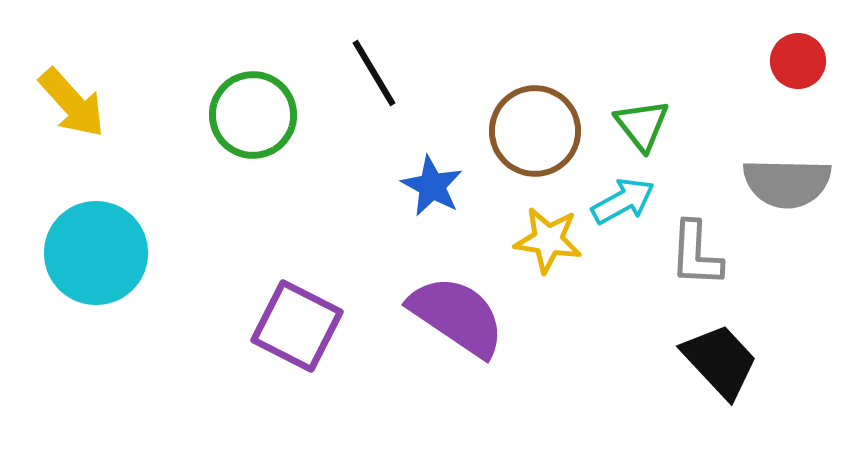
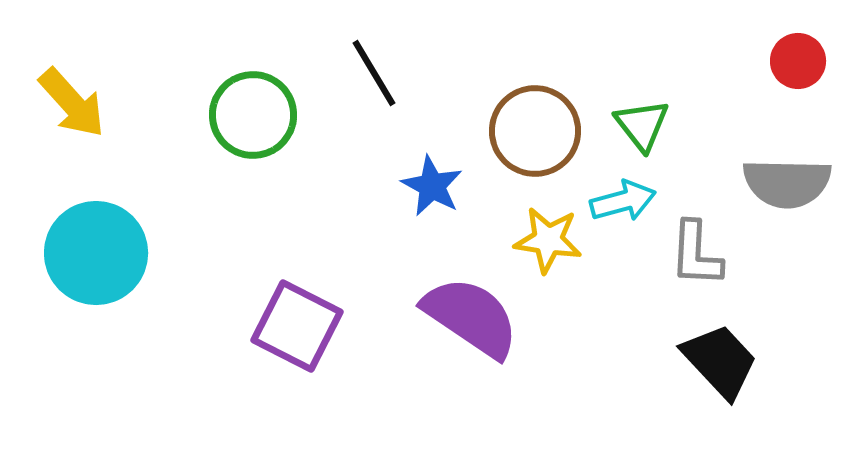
cyan arrow: rotated 14 degrees clockwise
purple semicircle: moved 14 px right, 1 px down
